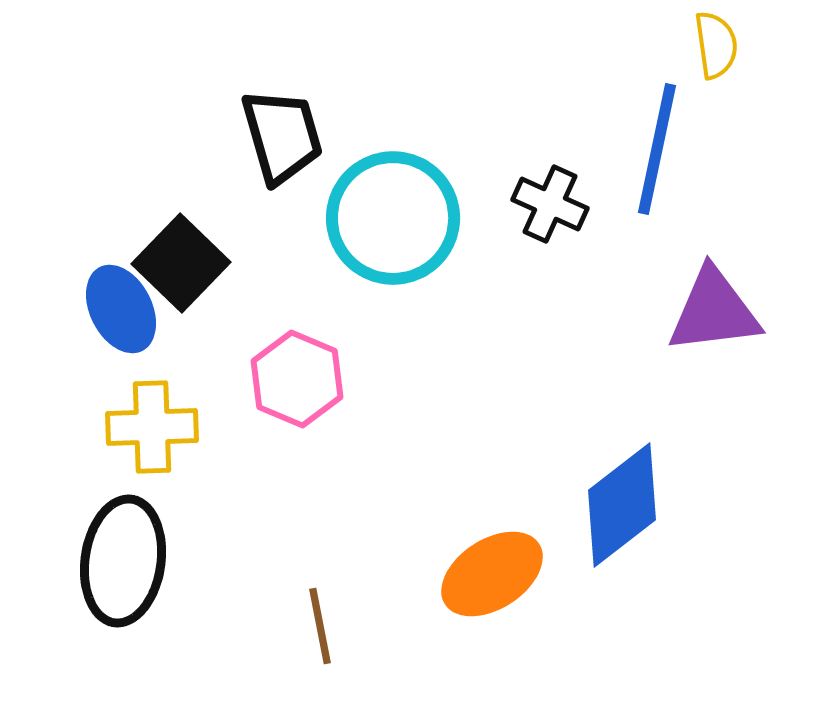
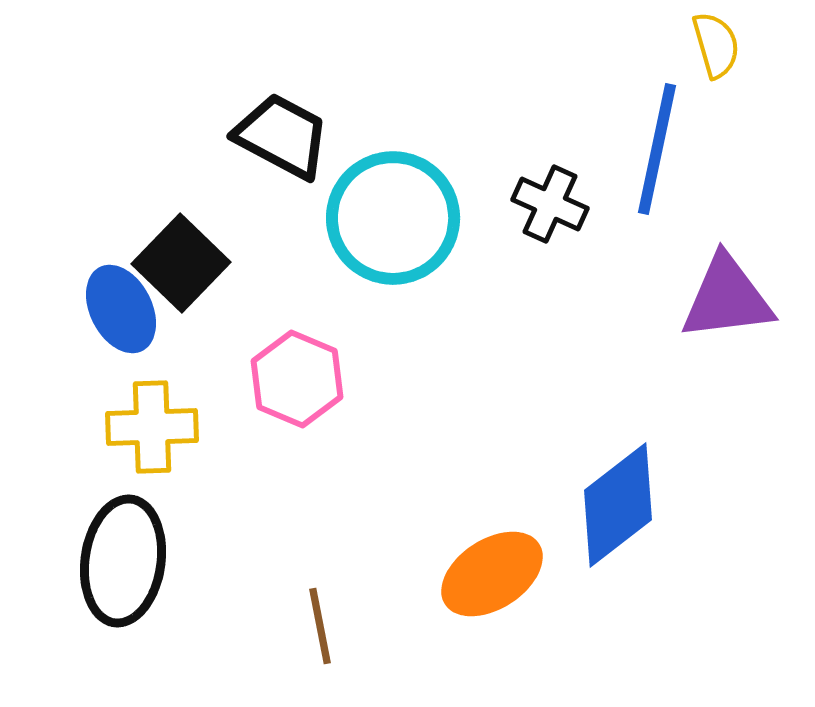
yellow semicircle: rotated 8 degrees counterclockwise
black trapezoid: rotated 46 degrees counterclockwise
purple triangle: moved 13 px right, 13 px up
blue diamond: moved 4 px left
